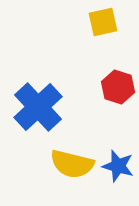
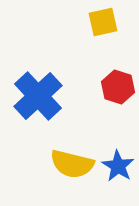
blue cross: moved 11 px up
blue star: rotated 16 degrees clockwise
